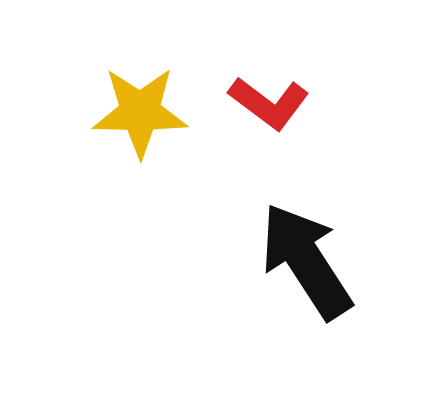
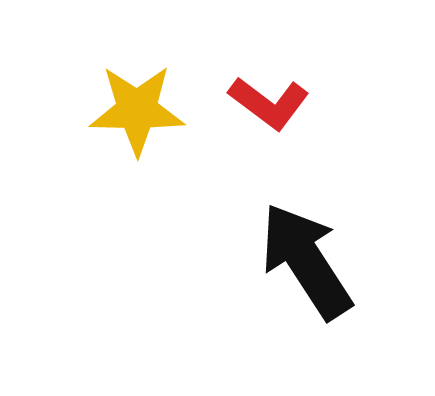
yellow star: moved 3 px left, 2 px up
